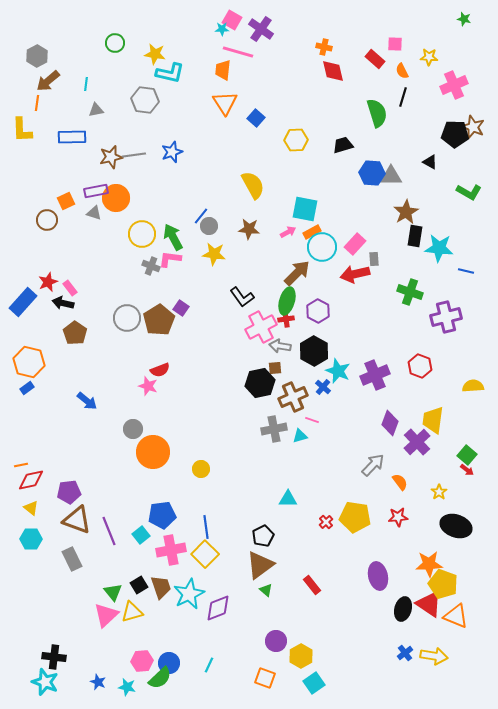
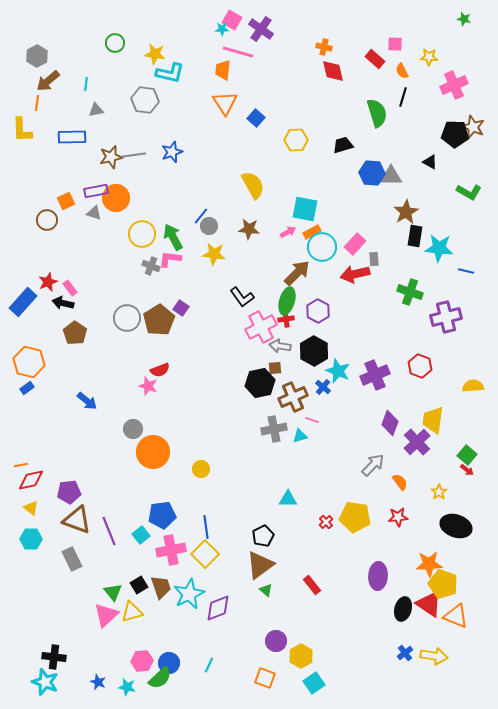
purple ellipse at (378, 576): rotated 16 degrees clockwise
